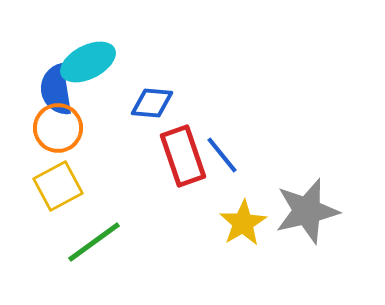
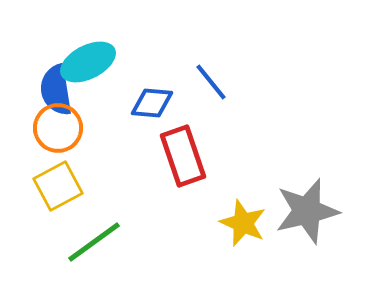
blue line: moved 11 px left, 73 px up
yellow star: rotated 18 degrees counterclockwise
